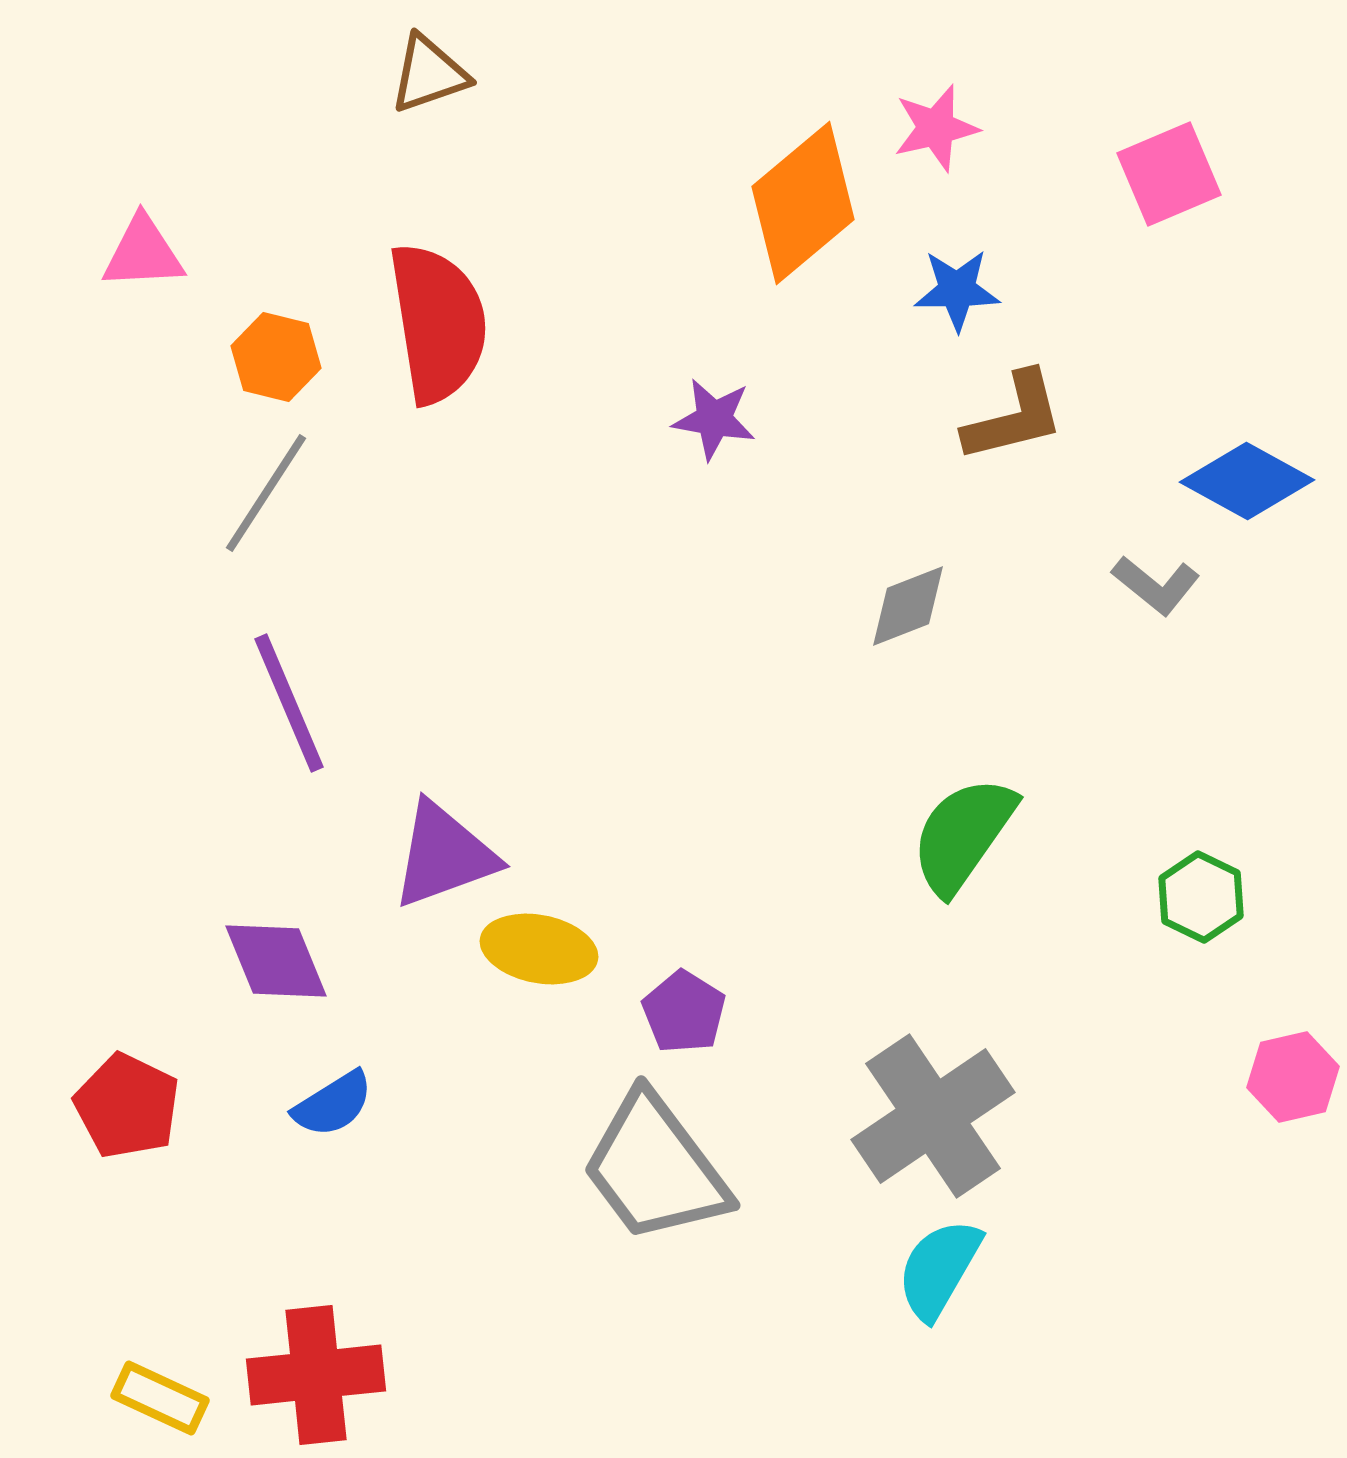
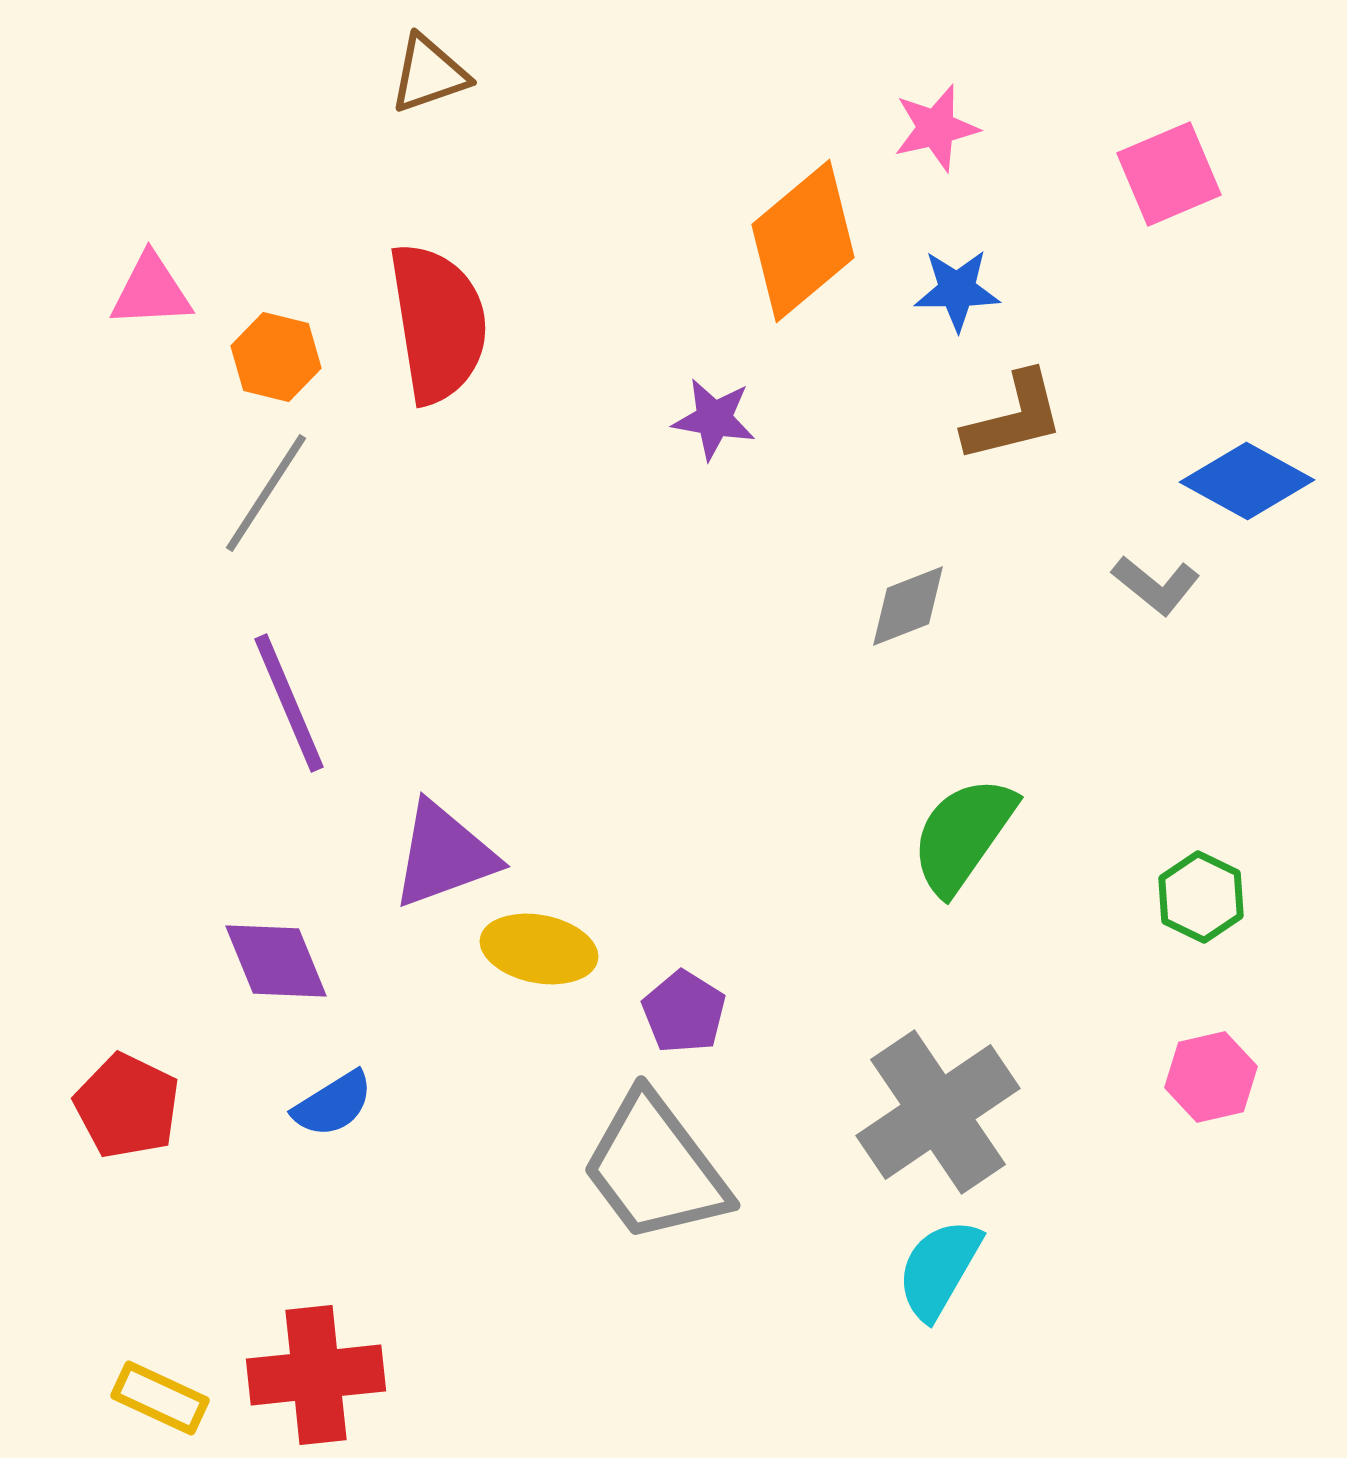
orange diamond: moved 38 px down
pink triangle: moved 8 px right, 38 px down
pink hexagon: moved 82 px left
gray cross: moved 5 px right, 4 px up
